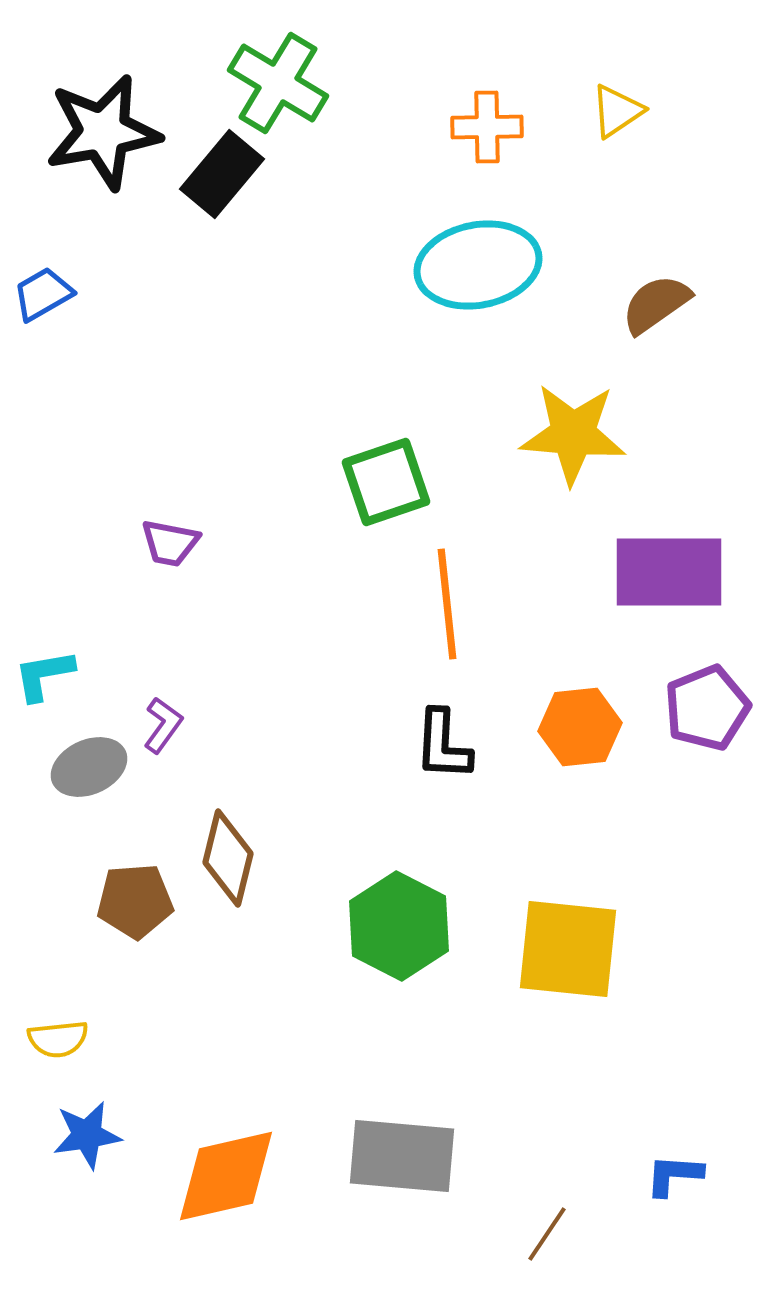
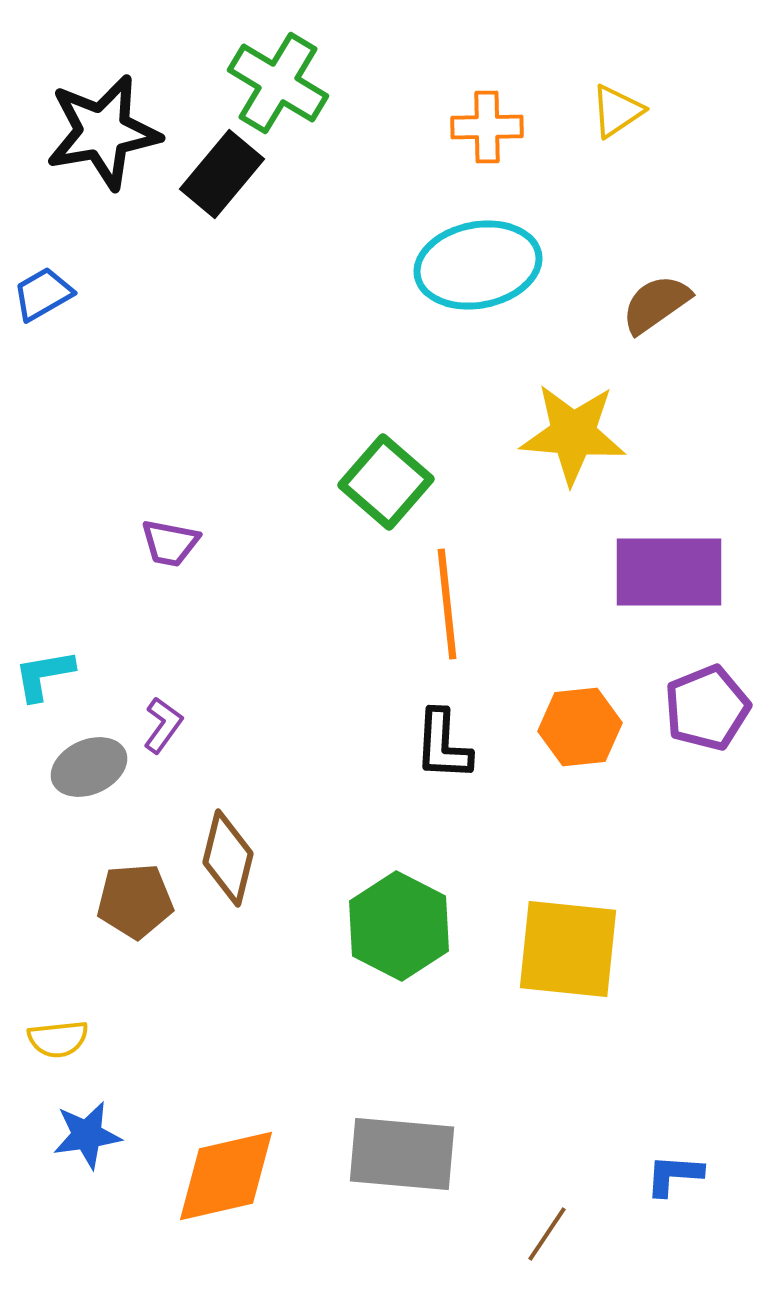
green square: rotated 30 degrees counterclockwise
gray rectangle: moved 2 px up
